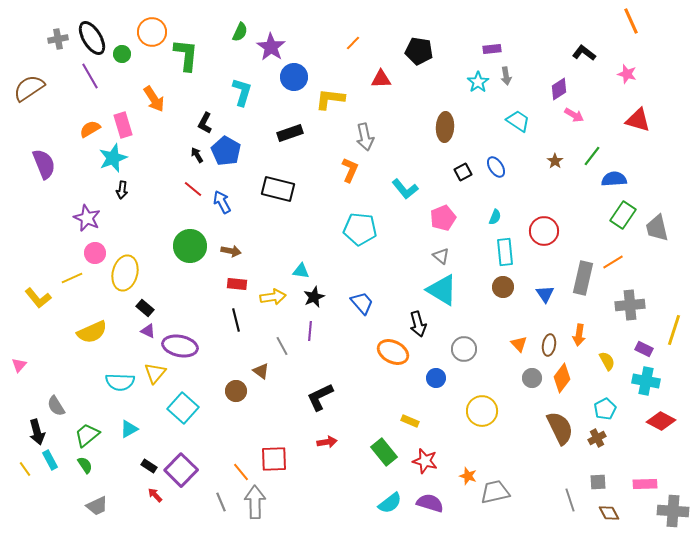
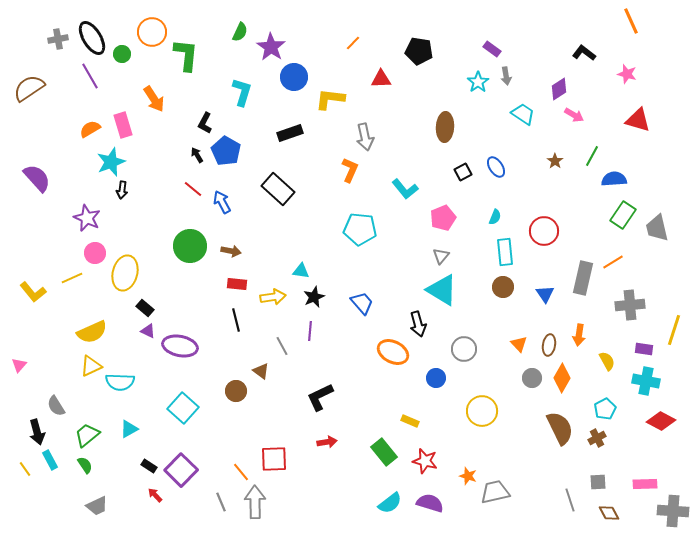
purple rectangle at (492, 49): rotated 42 degrees clockwise
cyan trapezoid at (518, 121): moved 5 px right, 7 px up
green line at (592, 156): rotated 10 degrees counterclockwise
cyan star at (113, 158): moved 2 px left, 4 px down
purple semicircle at (44, 164): moved 7 px left, 14 px down; rotated 20 degrees counterclockwise
black rectangle at (278, 189): rotated 28 degrees clockwise
gray triangle at (441, 256): rotated 30 degrees clockwise
yellow L-shape at (38, 298): moved 5 px left, 6 px up
purple rectangle at (644, 349): rotated 18 degrees counterclockwise
yellow triangle at (155, 373): moved 64 px left, 7 px up; rotated 25 degrees clockwise
orange diamond at (562, 378): rotated 8 degrees counterclockwise
